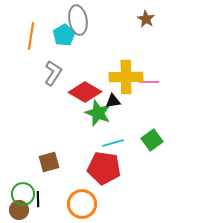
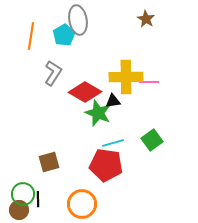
red pentagon: moved 2 px right, 3 px up
